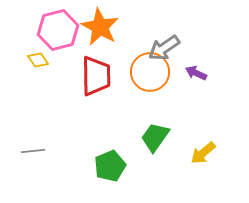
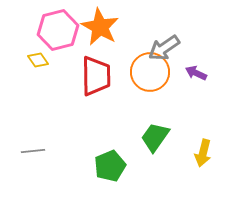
yellow arrow: rotated 36 degrees counterclockwise
